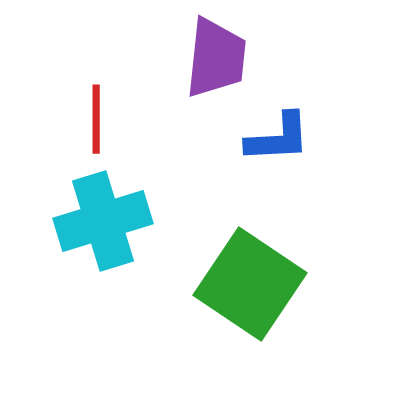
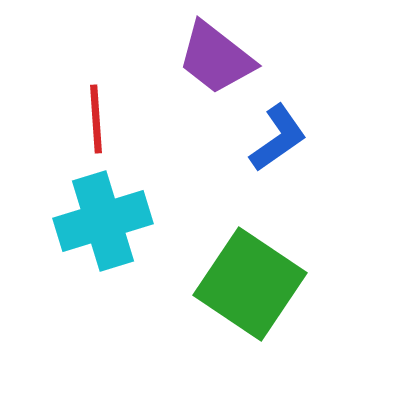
purple trapezoid: rotated 122 degrees clockwise
red line: rotated 4 degrees counterclockwise
blue L-shape: rotated 32 degrees counterclockwise
